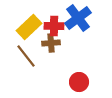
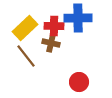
blue cross: rotated 36 degrees clockwise
yellow rectangle: moved 4 px left, 1 px down
brown cross: rotated 18 degrees clockwise
